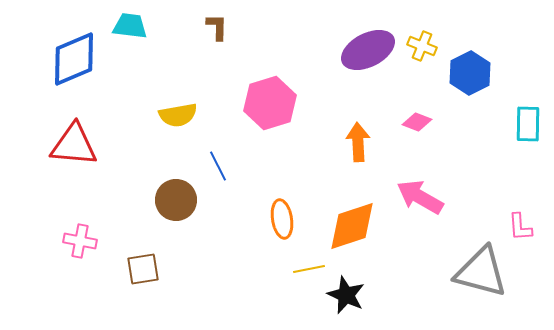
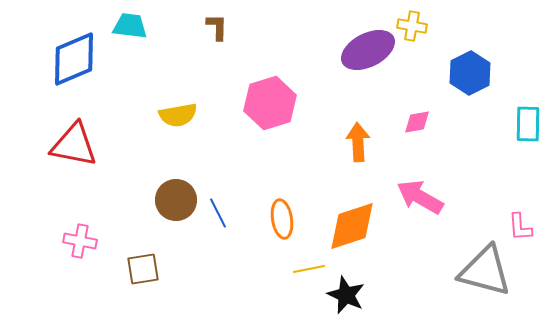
yellow cross: moved 10 px left, 20 px up; rotated 12 degrees counterclockwise
pink diamond: rotated 32 degrees counterclockwise
red triangle: rotated 6 degrees clockwise
blue line: moved 47 px down
gray triangle: moved 4 px right, 1 px up
